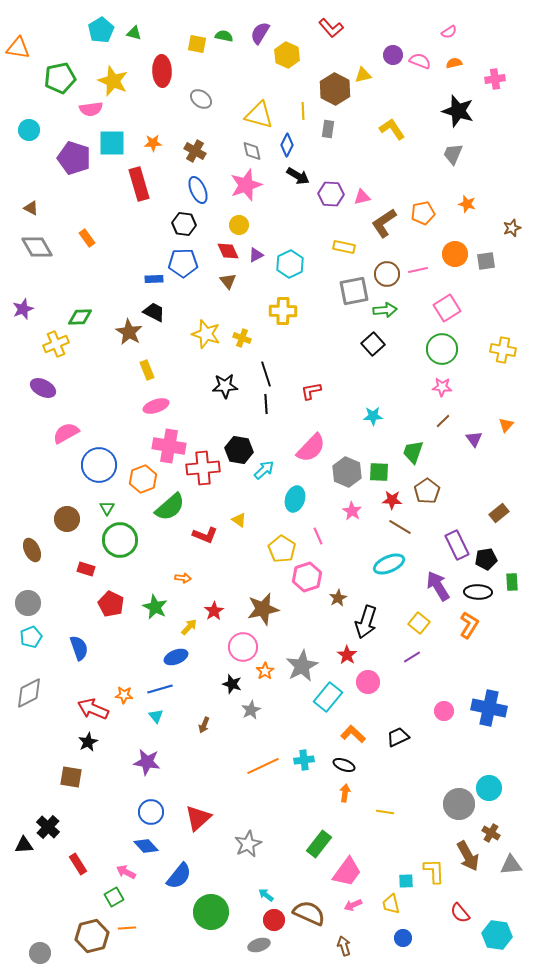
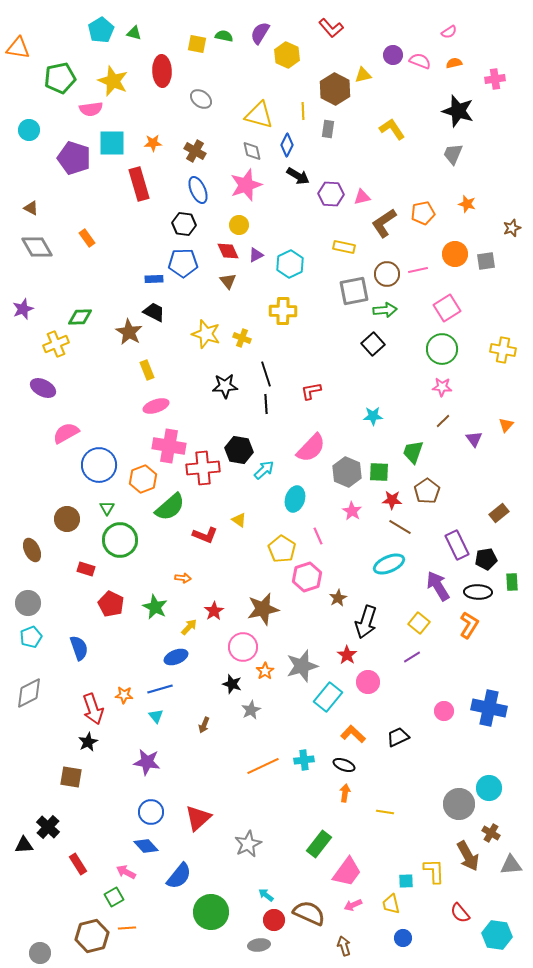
gray star at (302, 666): rotated 12 degrees clockwise
red arrow at (93, 709): rotated 132 degrees counterclockwise
gray ellipse at (259, 945): rotated 10 degrees clockwise
